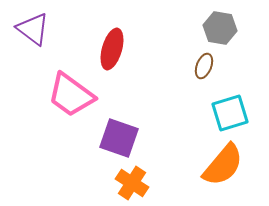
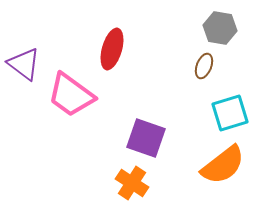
purple triangle: moved 9 px left, 35 px down
purple square: moved 27 px right
orange semicircle: rotated 12 degrees clockwise
